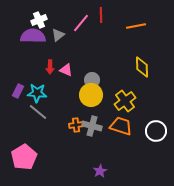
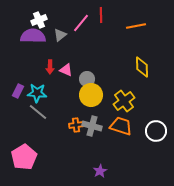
gray triangle: moved 2 px right
gray circle: moved 5 px left, 1 px up
yellow cross: moved 1 px left
